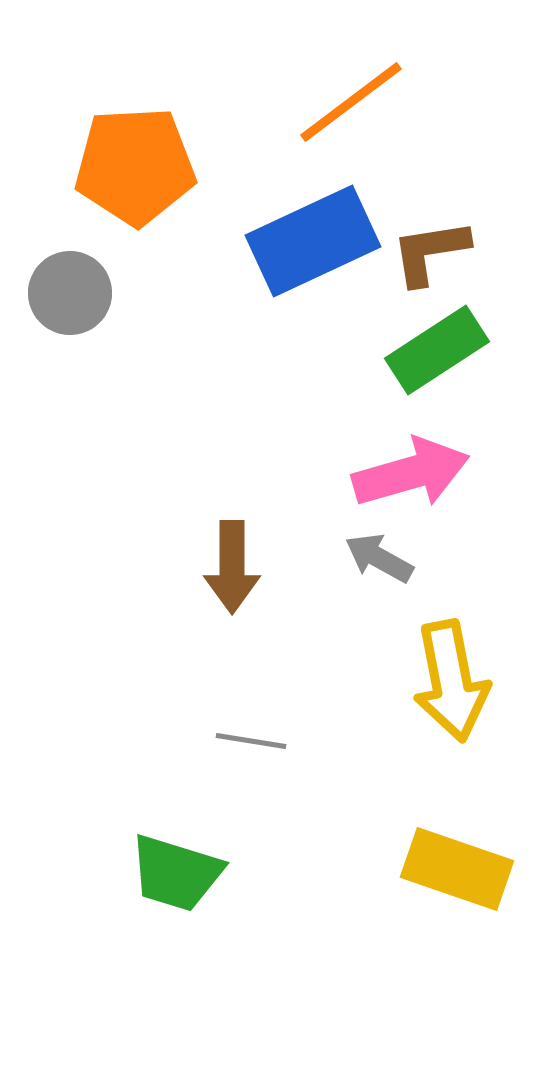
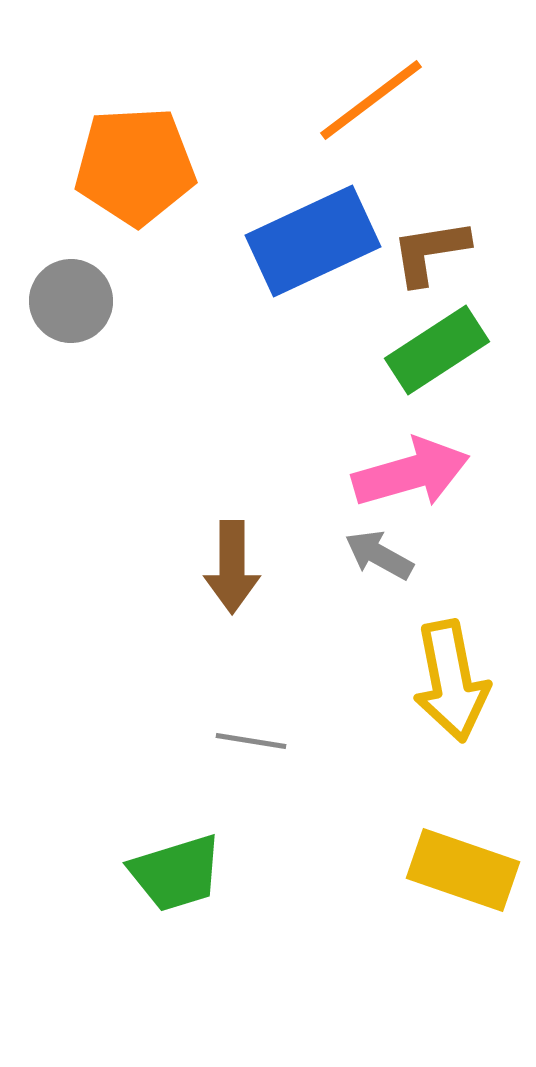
orange line: moved 20 px right, 2 px up
gray circle: moved 1 px right, 8 px down
gray arrow: moved 3 px up
yellow rectangle: moved 6 px right, 1 px down
green trapezoid: rotated 34 degrees counterclockwise
